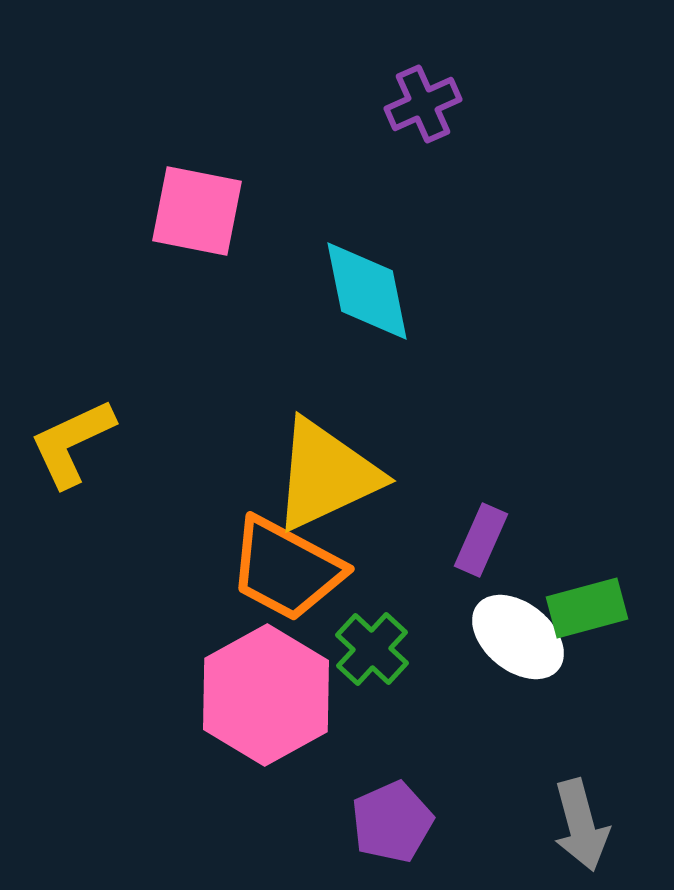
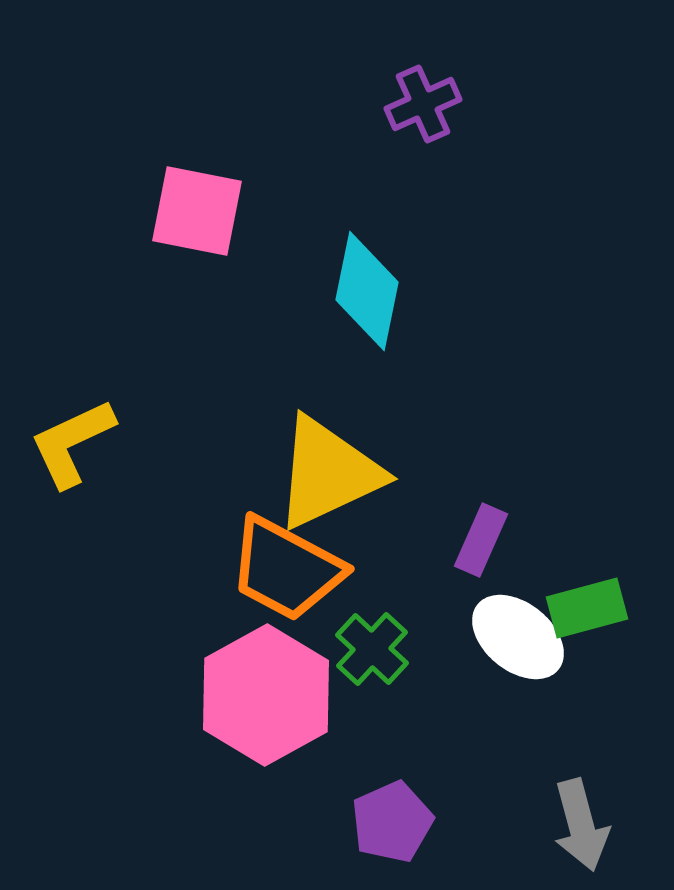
cyan diamond: rotated 23 degrees clockwise
yellow triangle: moved 2 px right, 2 px up
